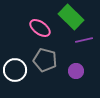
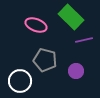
pink ellipse: moved 4 px left, 3 px up; rotated 15 degrees counterclockwise
white circle: moved 5 px right, 11 px down
